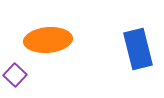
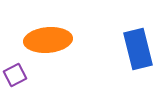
purple square: rotated 20 degrees clockwise
